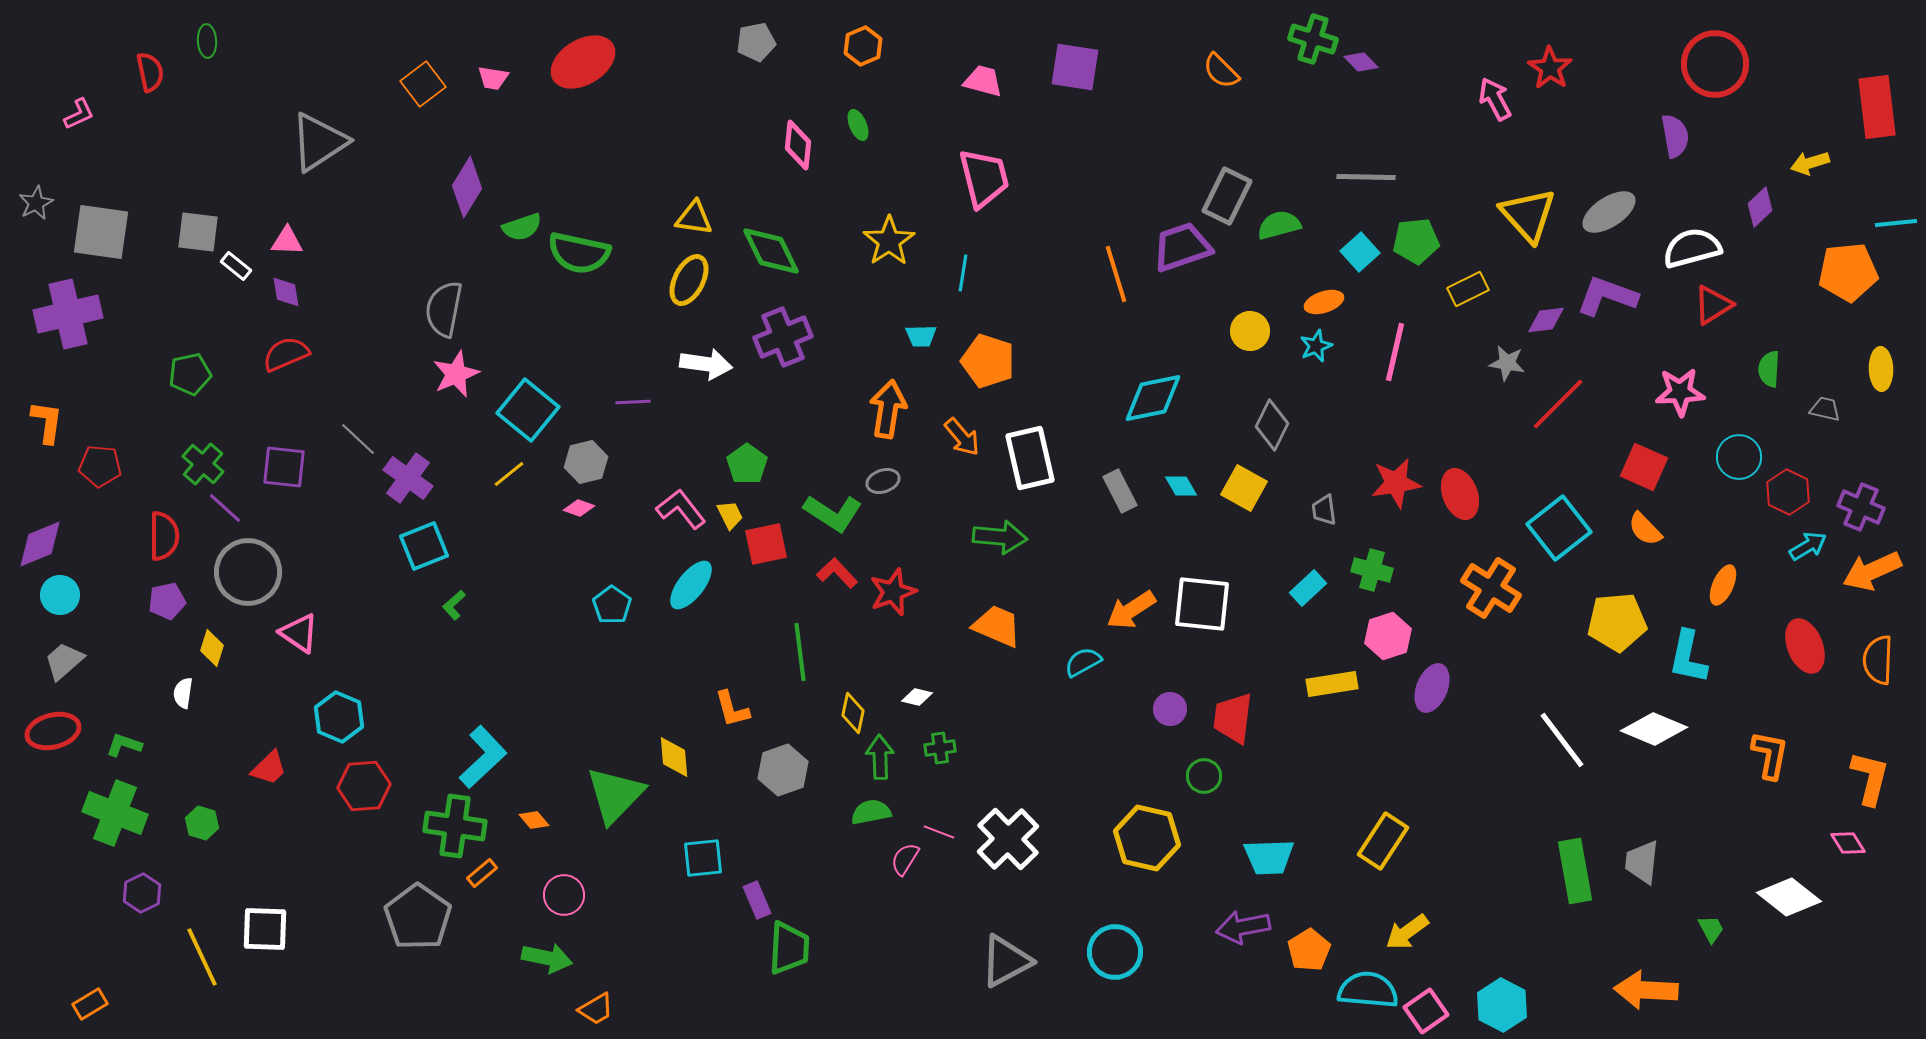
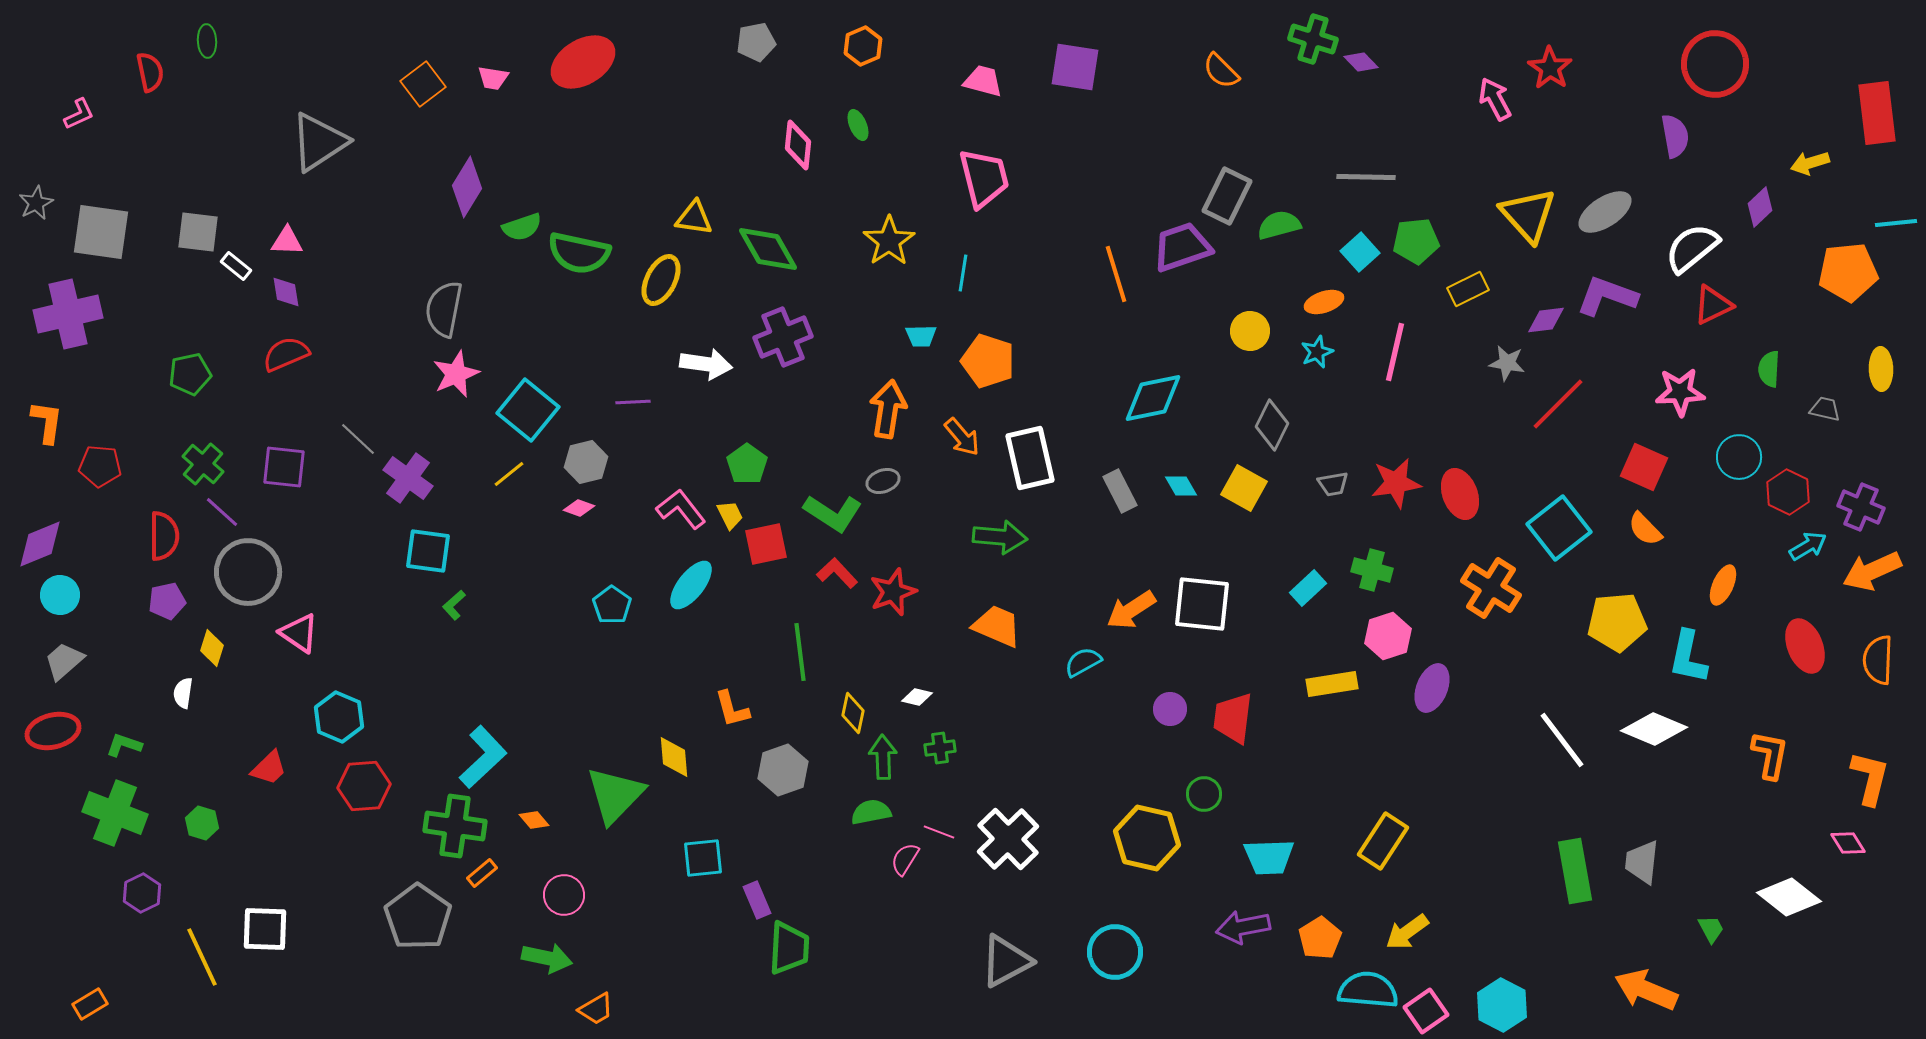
red rectangle at (1877, 107): moved 6 px down
gray ellipse at (1609, 212): moved 4 px left
white semicircle at (1692, 248): rotated 24 degrees counterclockwise
green diamond at (771, 251): moved 3 px left, 2 px up; rotated 4 degrees counterclockwise
yellow ellipse at (689, 280): moved 28 px left
red triangle at (1713, 305): rotated 6 degrees clockwise
cyan star at (1316, 346): moved 1 px right, 6 px down
purple line at (225, 508): moved 3 px left, 4 px down
gray trapezoid at (1324, 510): moved 9 px right, 26 px up; rotated 92 degrees counterclockwise
cyan square at (424, 546): moved 4 px right, 5 px down; rotated 30 degrees clockwise
green arrow at (880, 757): moved 3 px right
green circle at (1204, 776): moved 18 px down
orange pentagon at (1309, 950): moved 11 px right, 12 px up
orange arrow at (1646, 990): rotated 20 degrees clockwise
